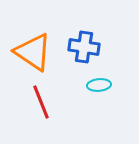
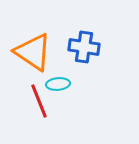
cyan ellipse: moved 41 px left, 1 px up
red line: moved 2 px left, 1 px up
